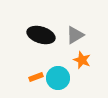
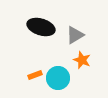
black ellipse: moved 8 px up
orange rectangle: moved 1 px left, 2 px up
